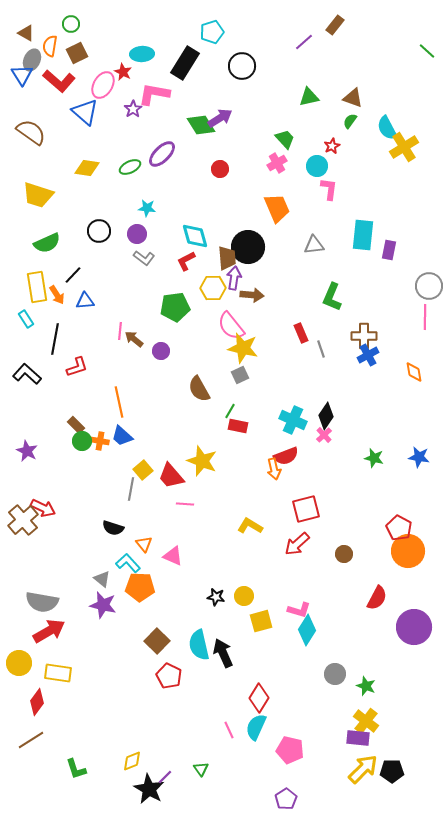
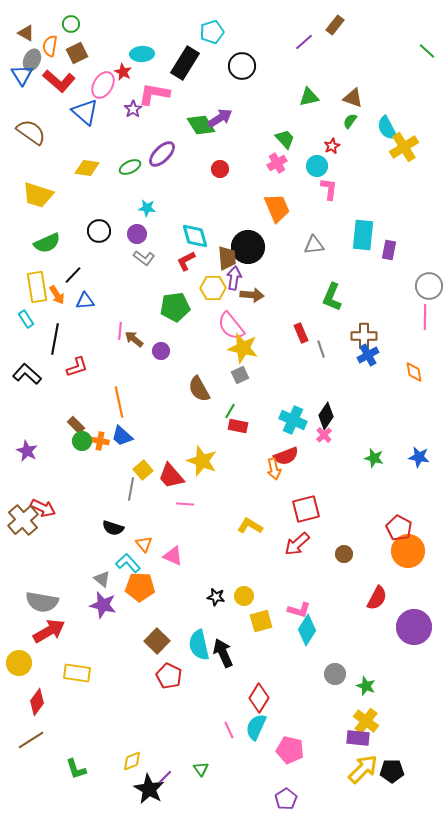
yellow rectangle at (58, 673): moved 19 px right
